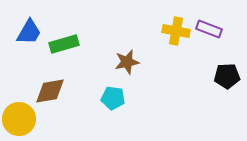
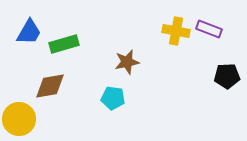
brown diamond: moved 5 px up
